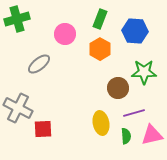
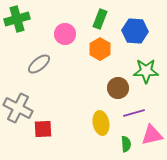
green star: moved 2 px right, 1 px up
green semicircle: moved 8 px down
